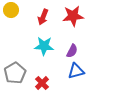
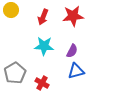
red cross: rotated 16 degrees counterclockwise
